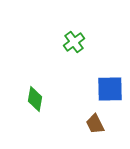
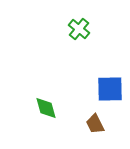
green cross: moved 5 px right, 13 px up; rotated 15 degrees counterclockwise
green diamond: moved 11 px right, 9 px down; rotated 25 degrees counterclockwise
